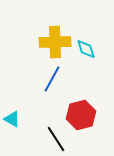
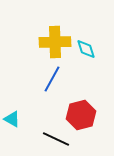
black line: rotated 32 degrees counterclockwise
